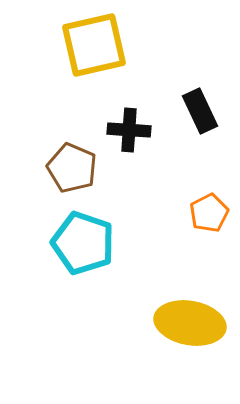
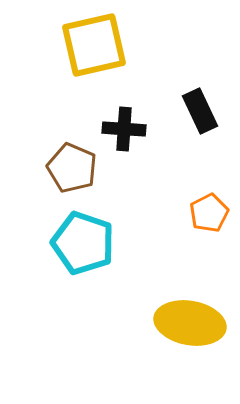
black cross: moved 5 px left, 1 px up
